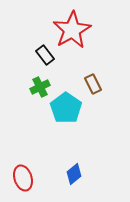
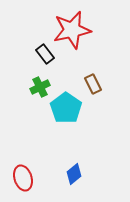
red star: rotated 18 degrees clockwise
black rectangle: moved 1 px up
